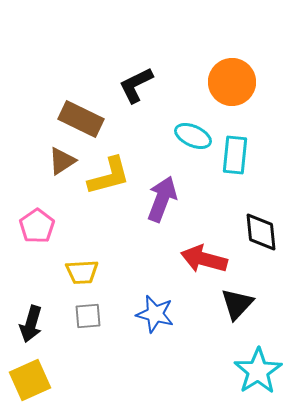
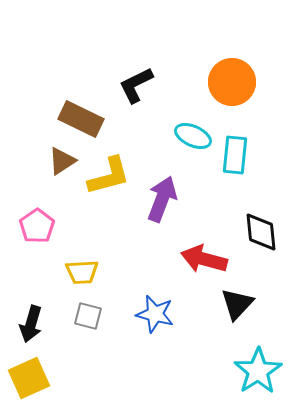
gray square: rotated 20 degrees clockwise
yellow square: moved 1 px left, 2 px up
